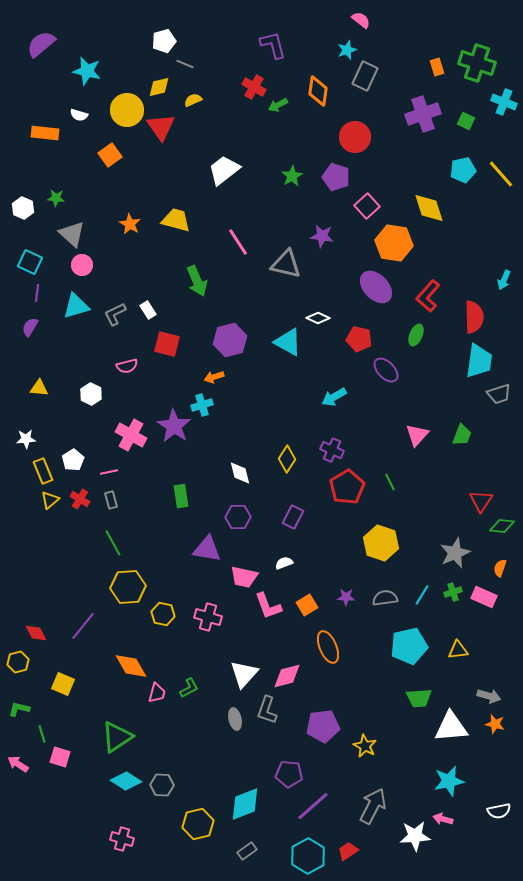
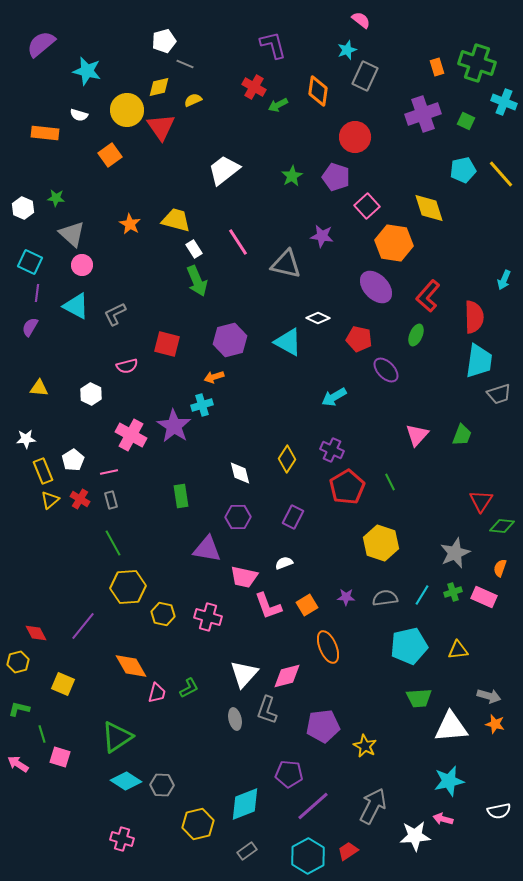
cyan triangle at (76, 306): rotated 44 degrees clockwise
white rectangle at (148, 310): moved 46 px right, 61 px up
